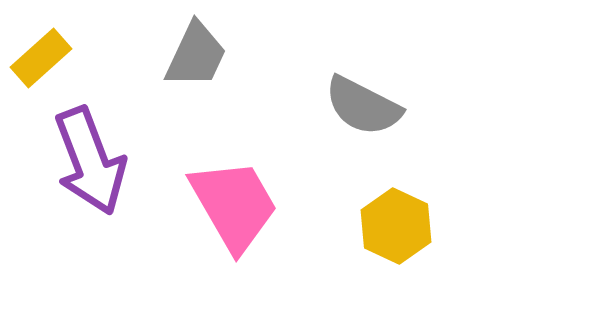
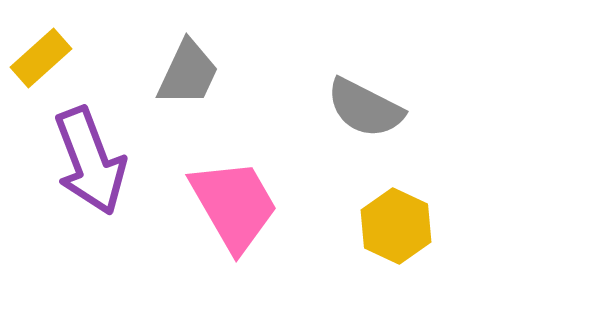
gray trapezoid: moved 8 px left, 18 px down
gray semicircle: moved 2 px right, 2 px down
